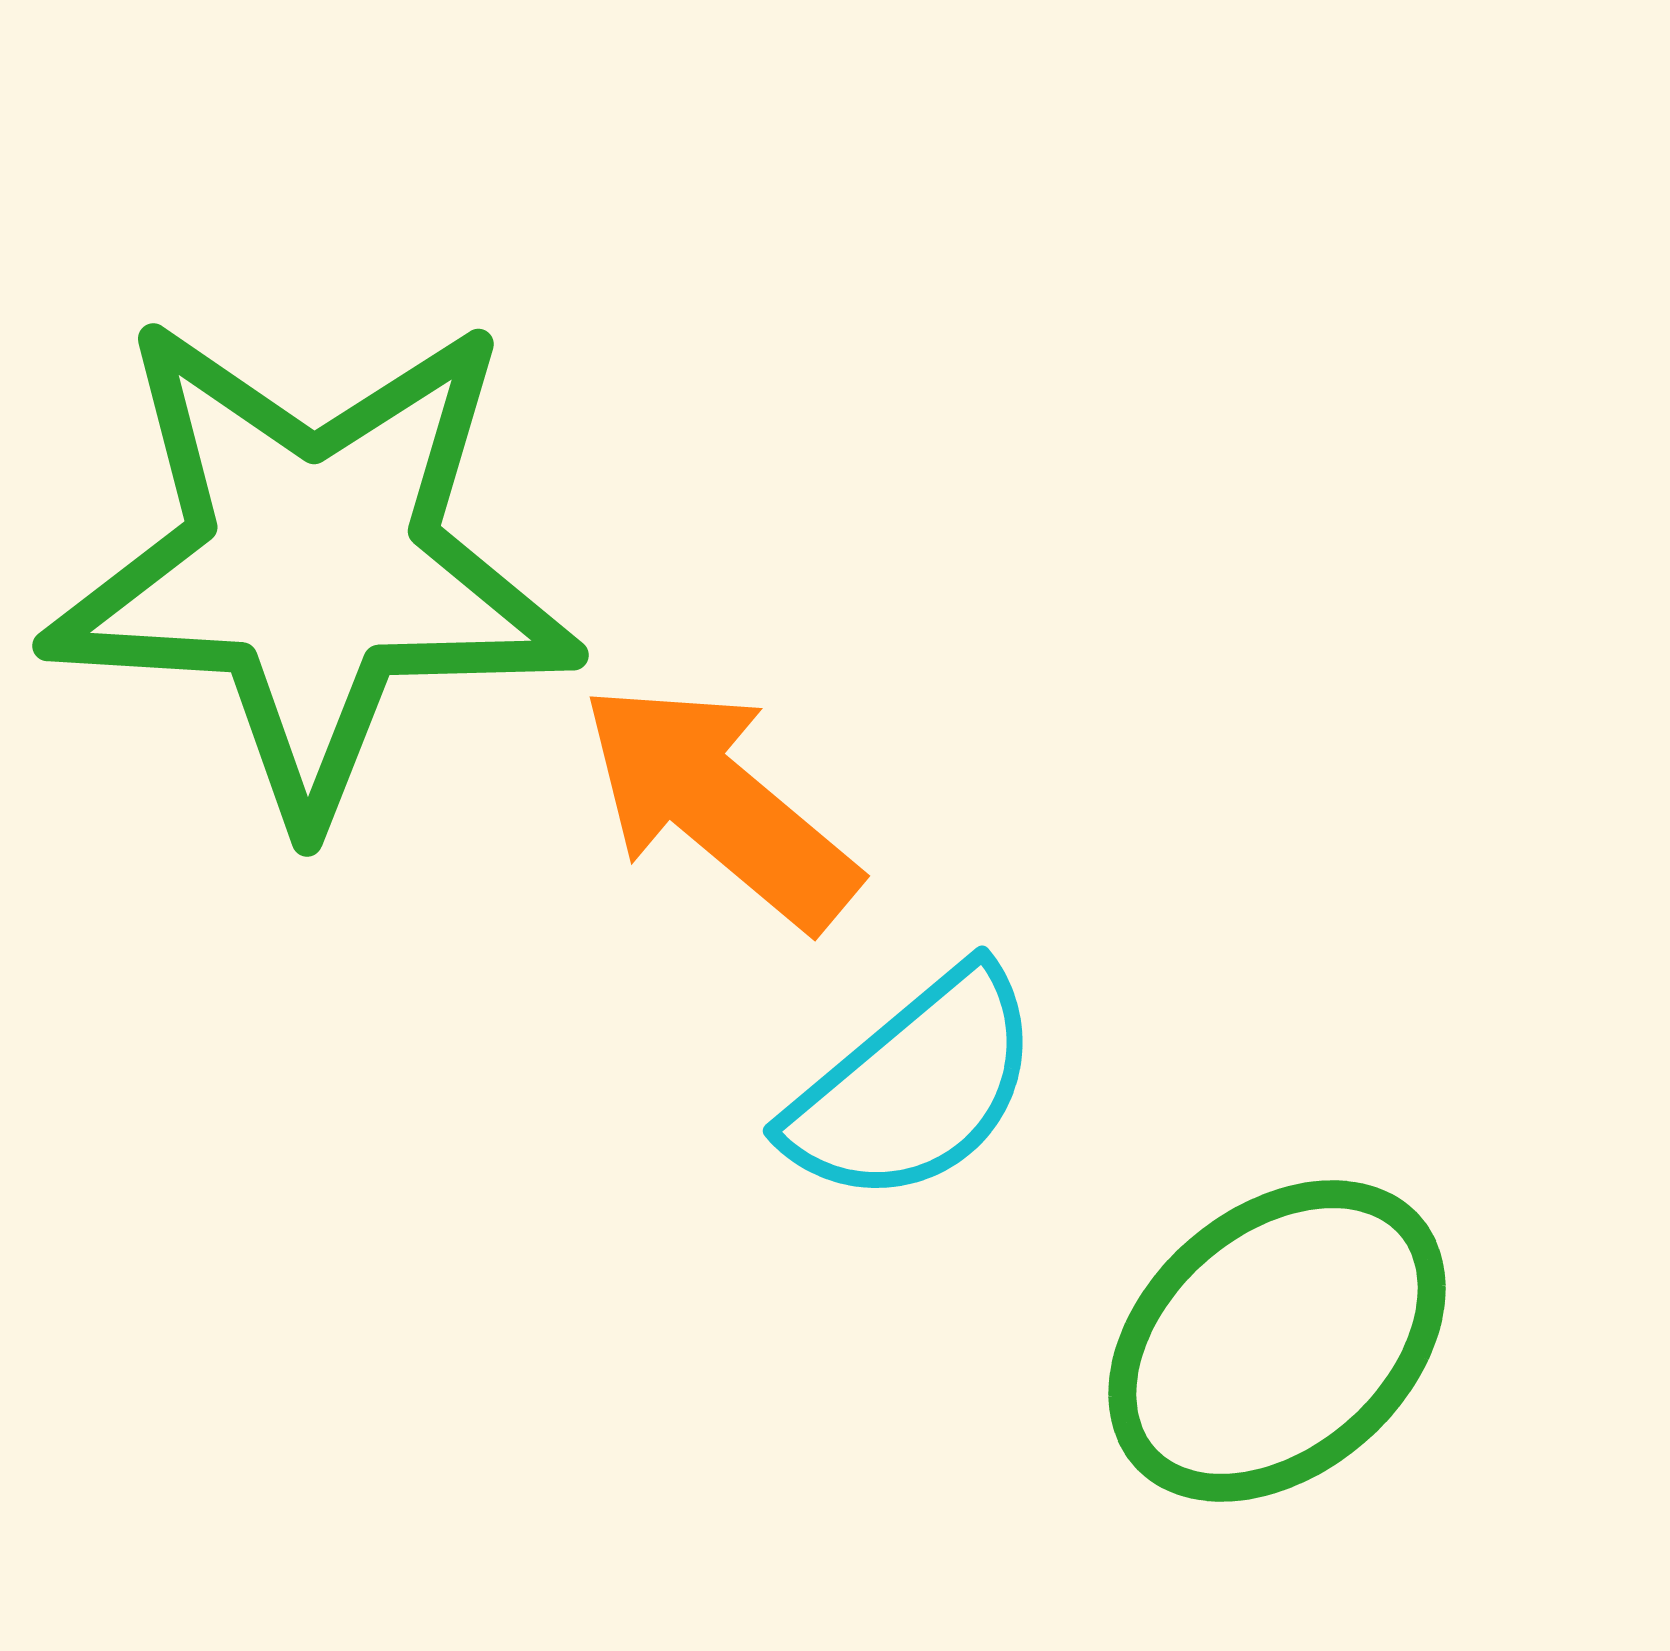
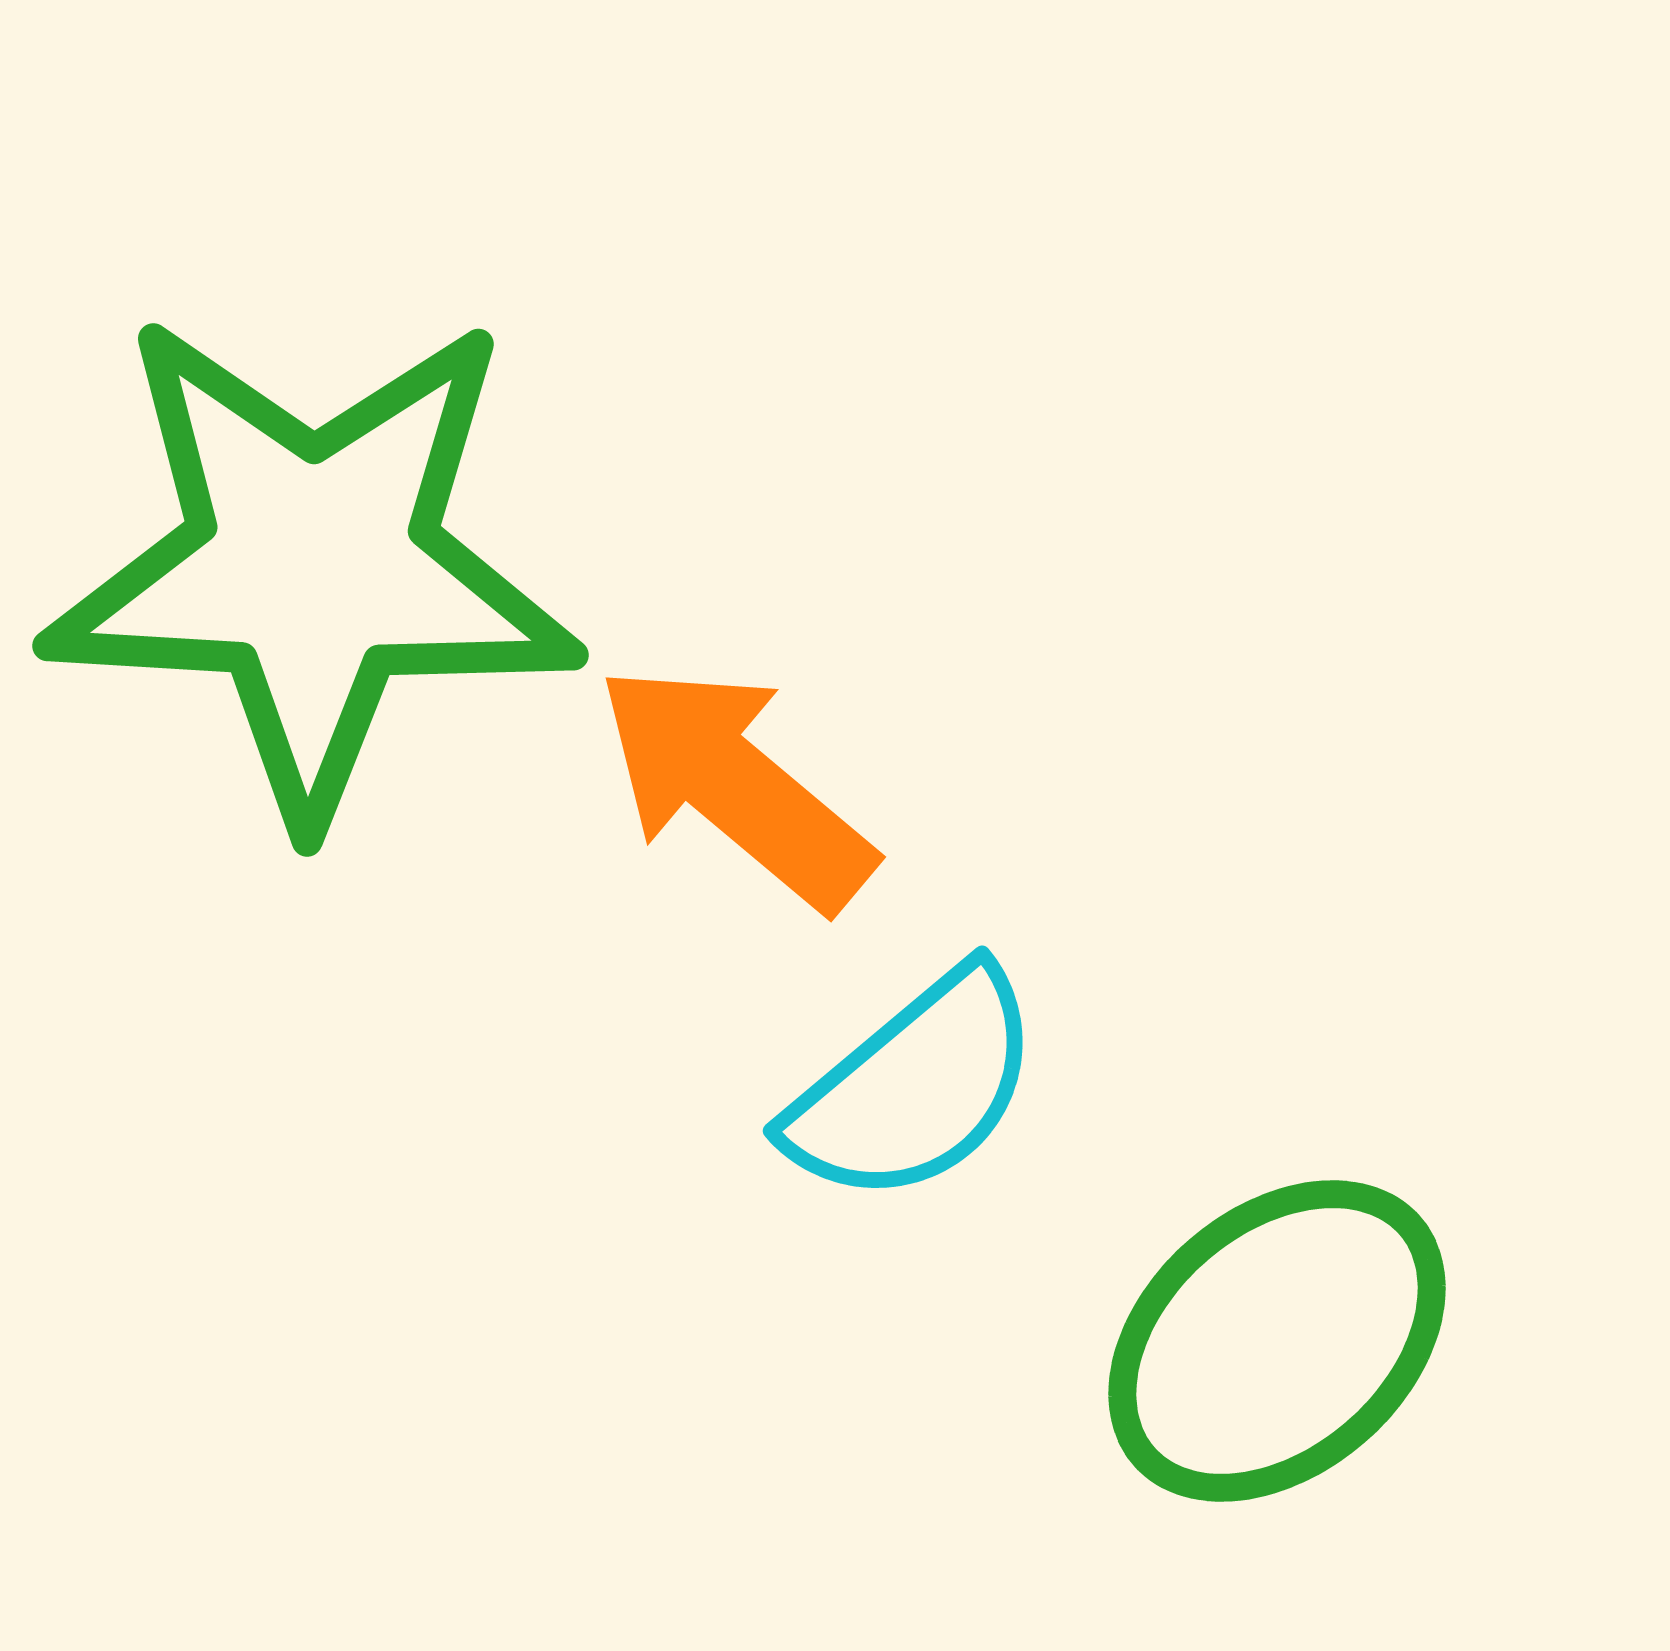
orange arrow: moved 16 px right, 19 px up
